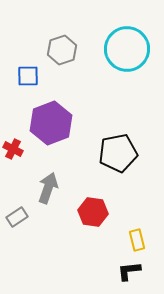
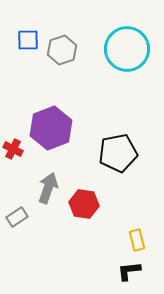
blue square: moved 36 px up
purple hexagon: moved 5 px down
red hexagon: moved 9 px left, 8 px up
